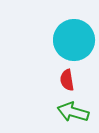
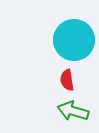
green arrow: moved 1 px up
